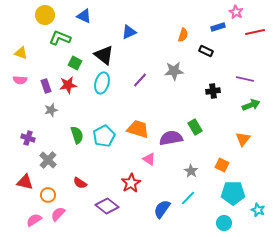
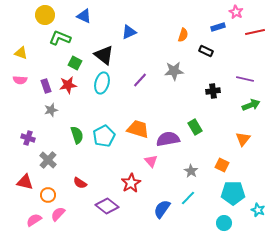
purple semicircle at (171, 138): moved 3 px left, 1 px down
pink triangle at (149, 159): moved 2 px right, 2 px down; rotated 16 degrees clockwise
